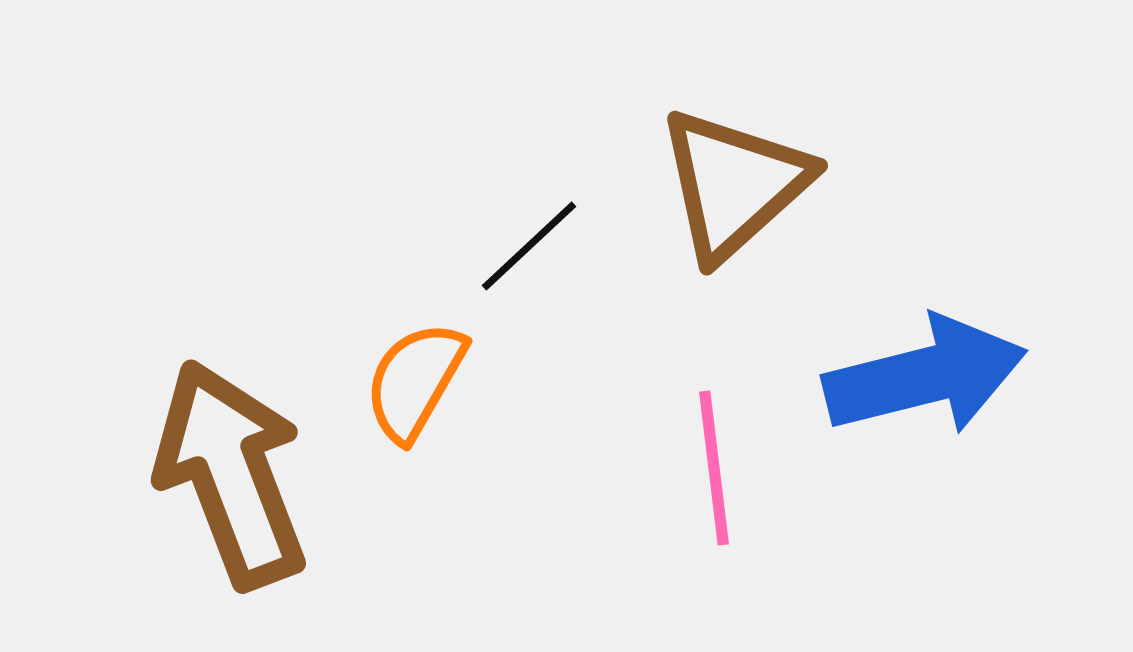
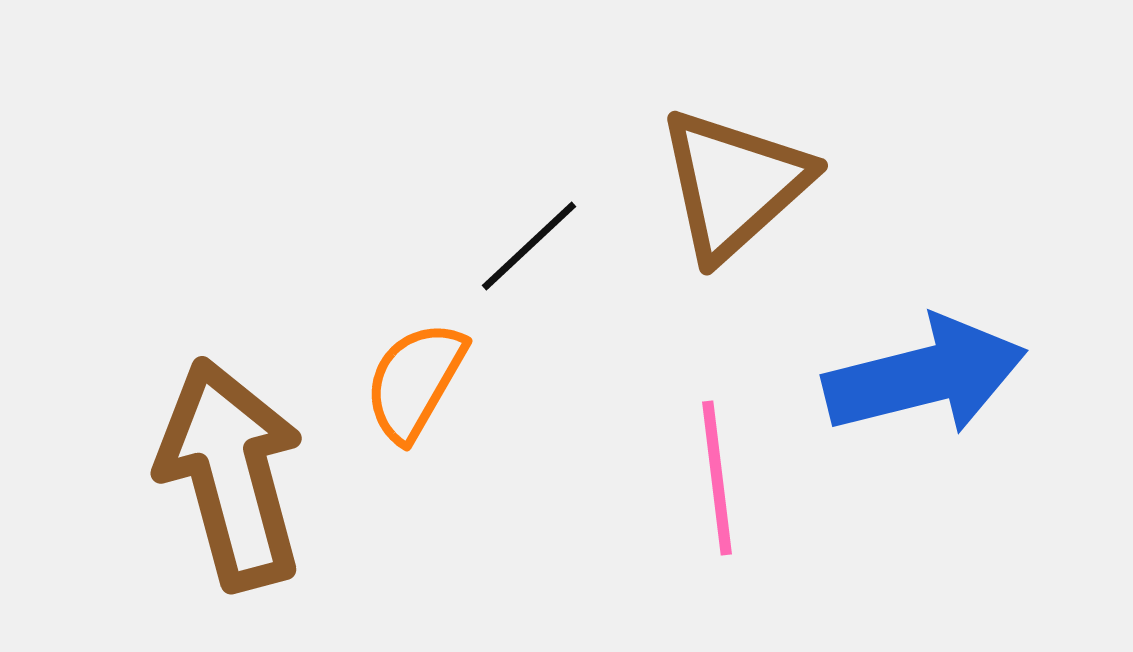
pink line: moved 3 px right, 10 px down
brown arrow: rotated 6 degrees clockwise
